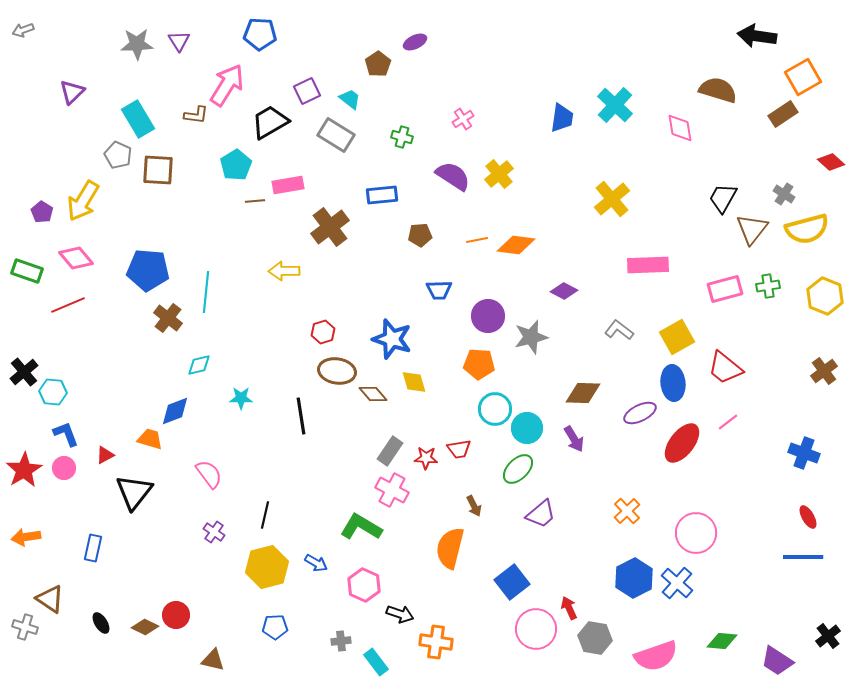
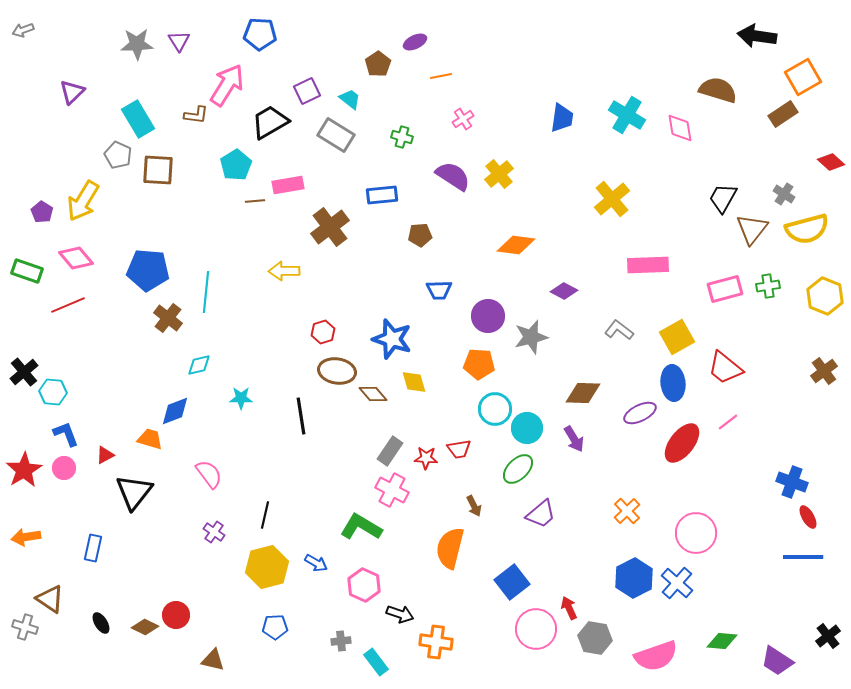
cyan cross at (615, 105): moved 12 px right, 10 px down; rotated 12 degrees counterclockwise
orange line at (477, 240): moved 36 px left, 164 px up
blue cross at (804, 453): moved 12 px left, 29 px down
